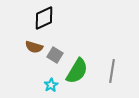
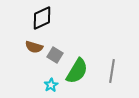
black diamond: moved 2 px left
